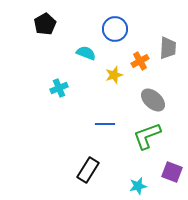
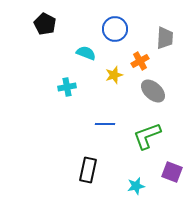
black pentagon: rotated 15 degrees counterclockwise
gray trapezoid: moved 3 px left, 10 px up
cyan cross: moved 8 px right, 1 px up; rotated 12 degrees clockwise
gray ellipse: moved 9 px up
black rectangle: rotated 20 degrees counterclockwise
cyan star: moved 2 px left
